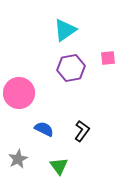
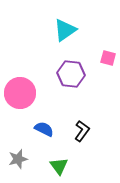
pink square: rotated 21 degrees clockwise
purple hexagon: moved 6 px down; rotated 16 degrees clockwise
pink circle: moved 1 px right
gray star: rotated 12 degrees clockwise
